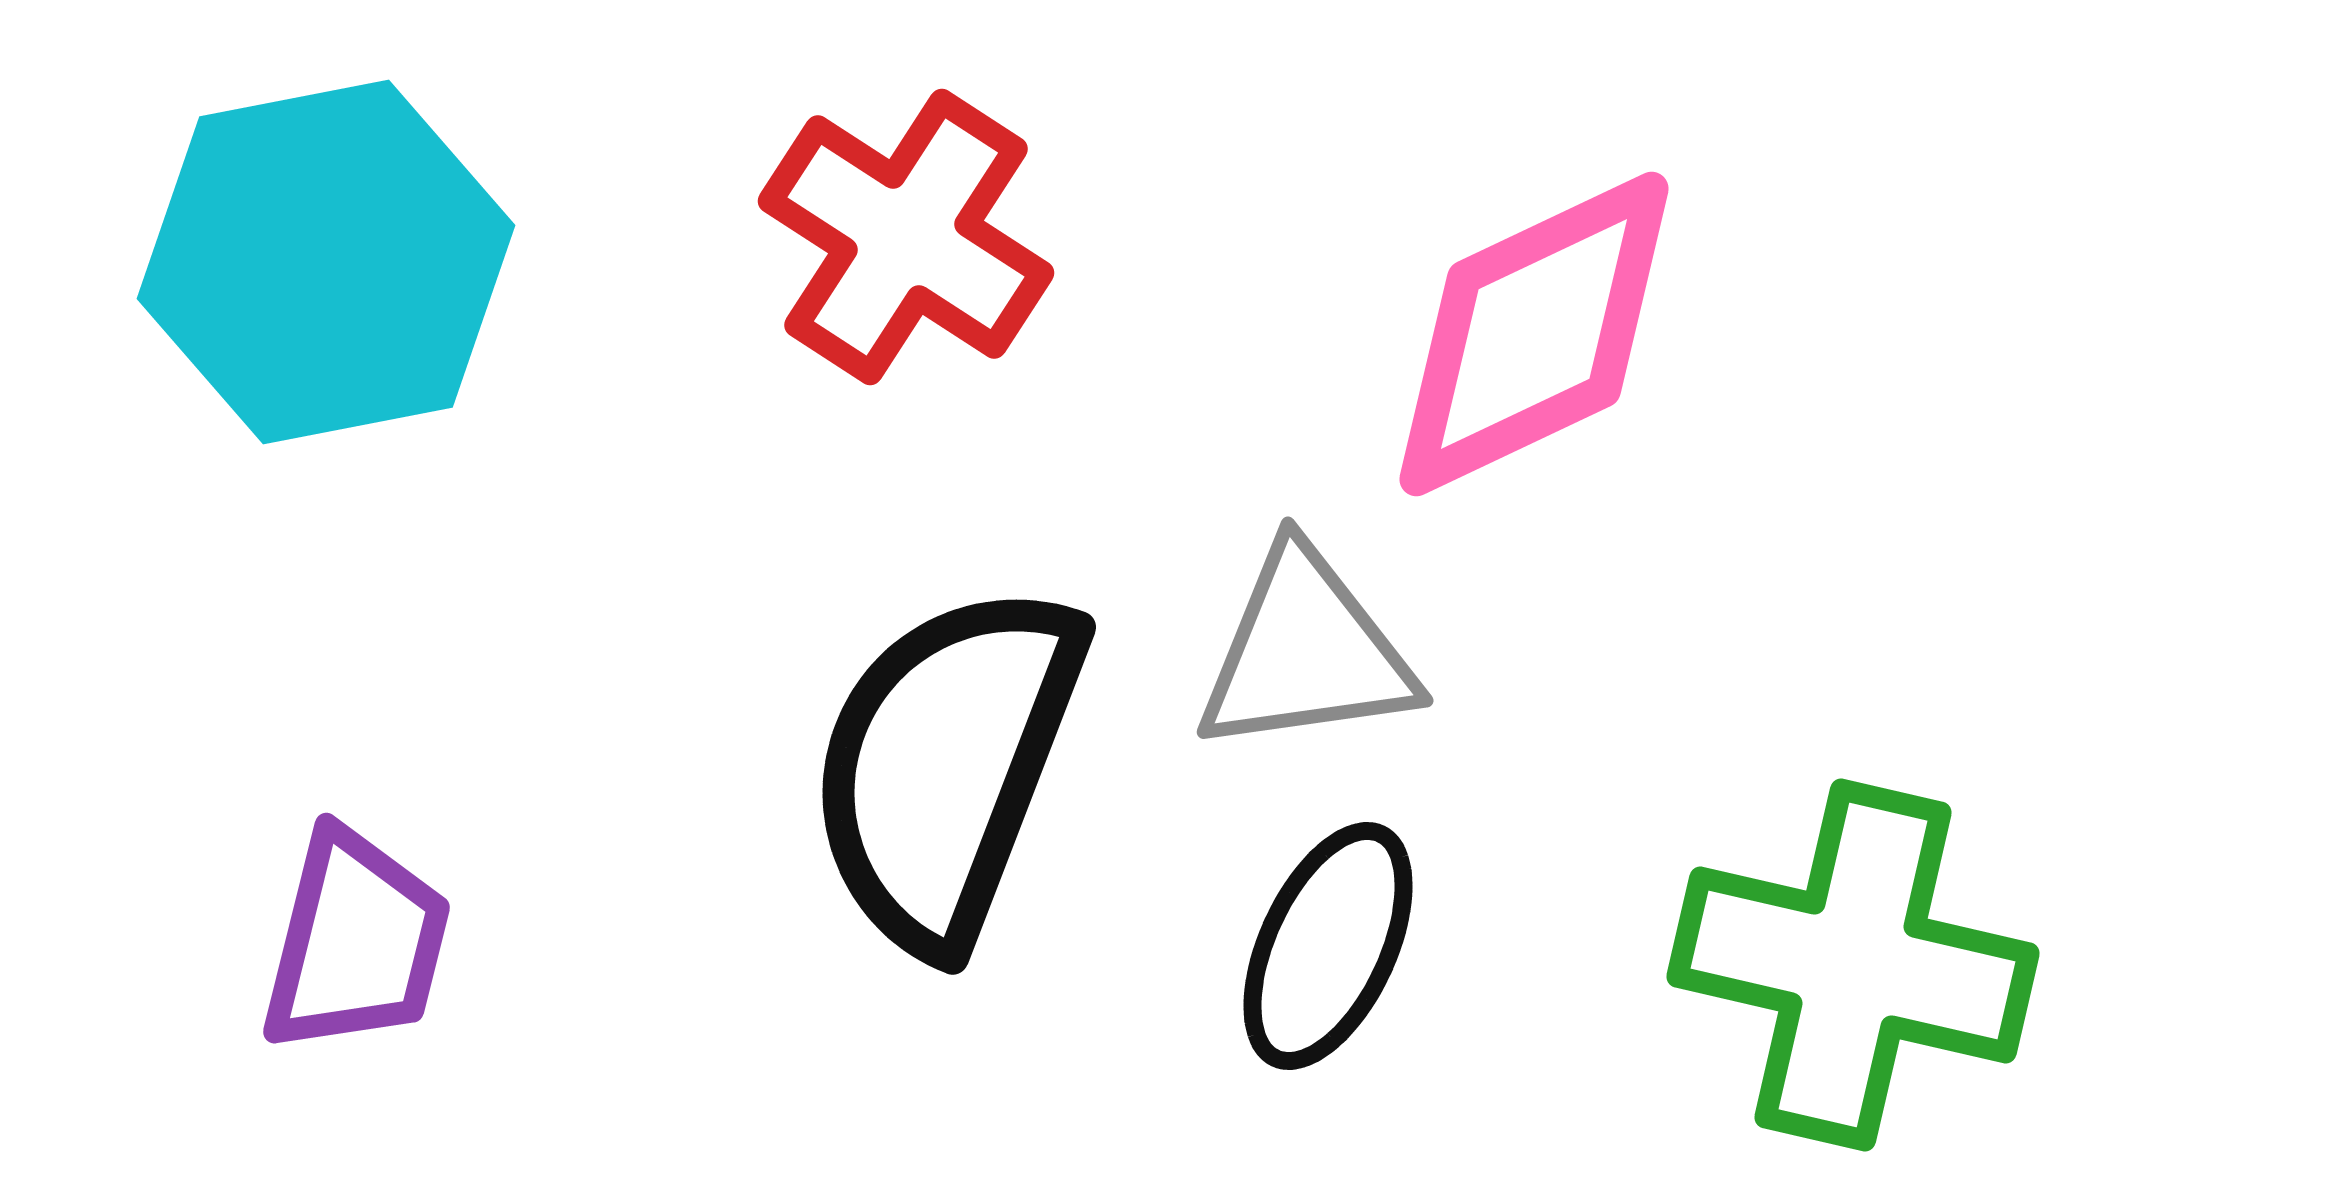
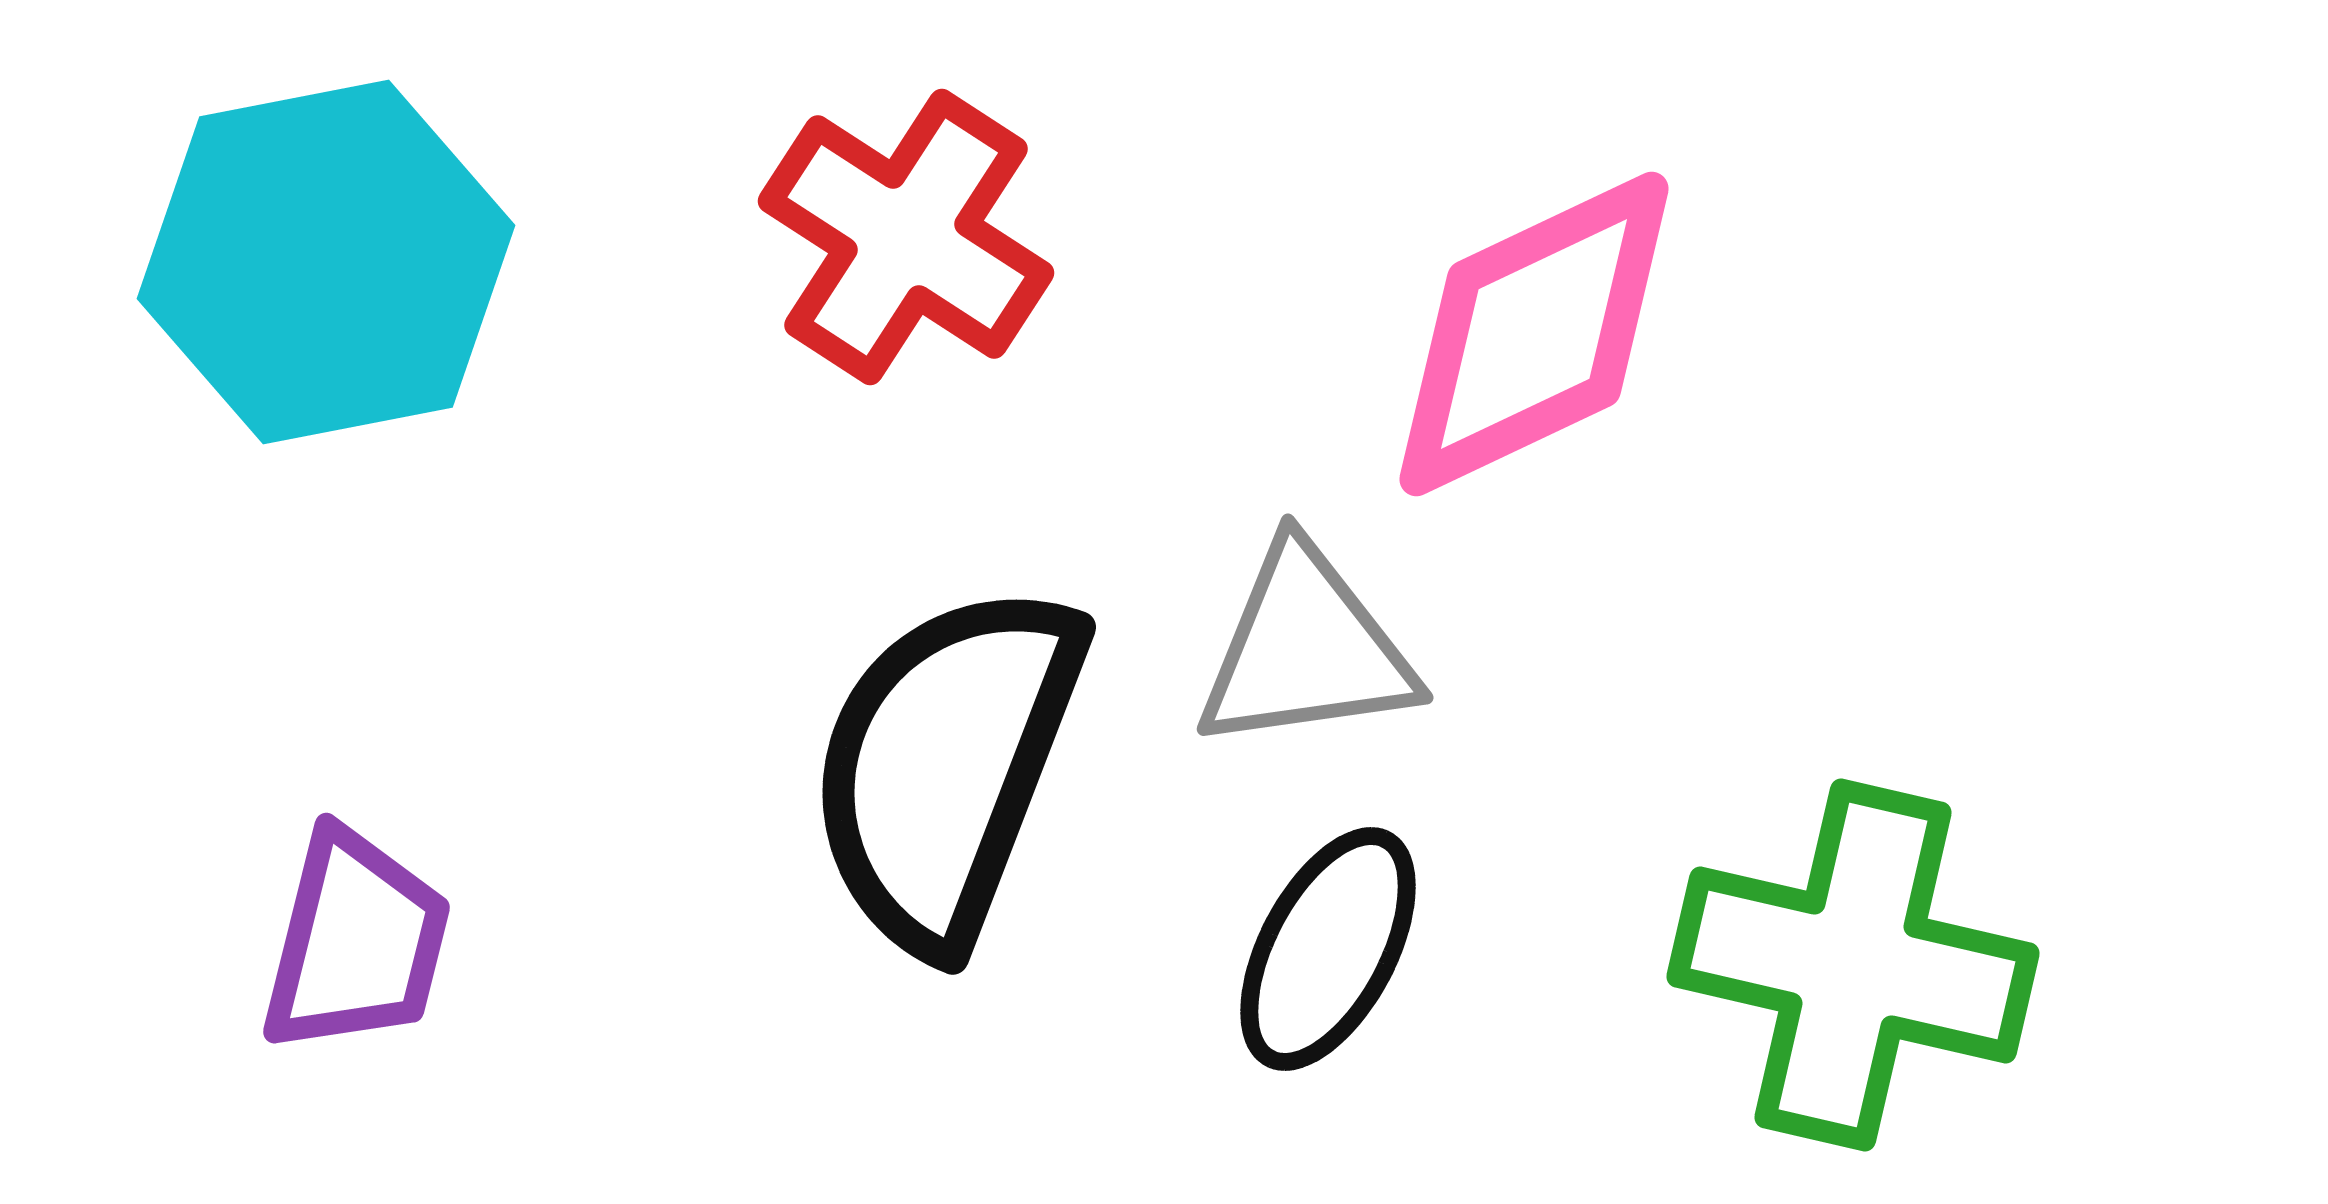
gray triangle: moved 3 px up
black ellipse: moved 3 px down; rotated 3 degrees clockwise
